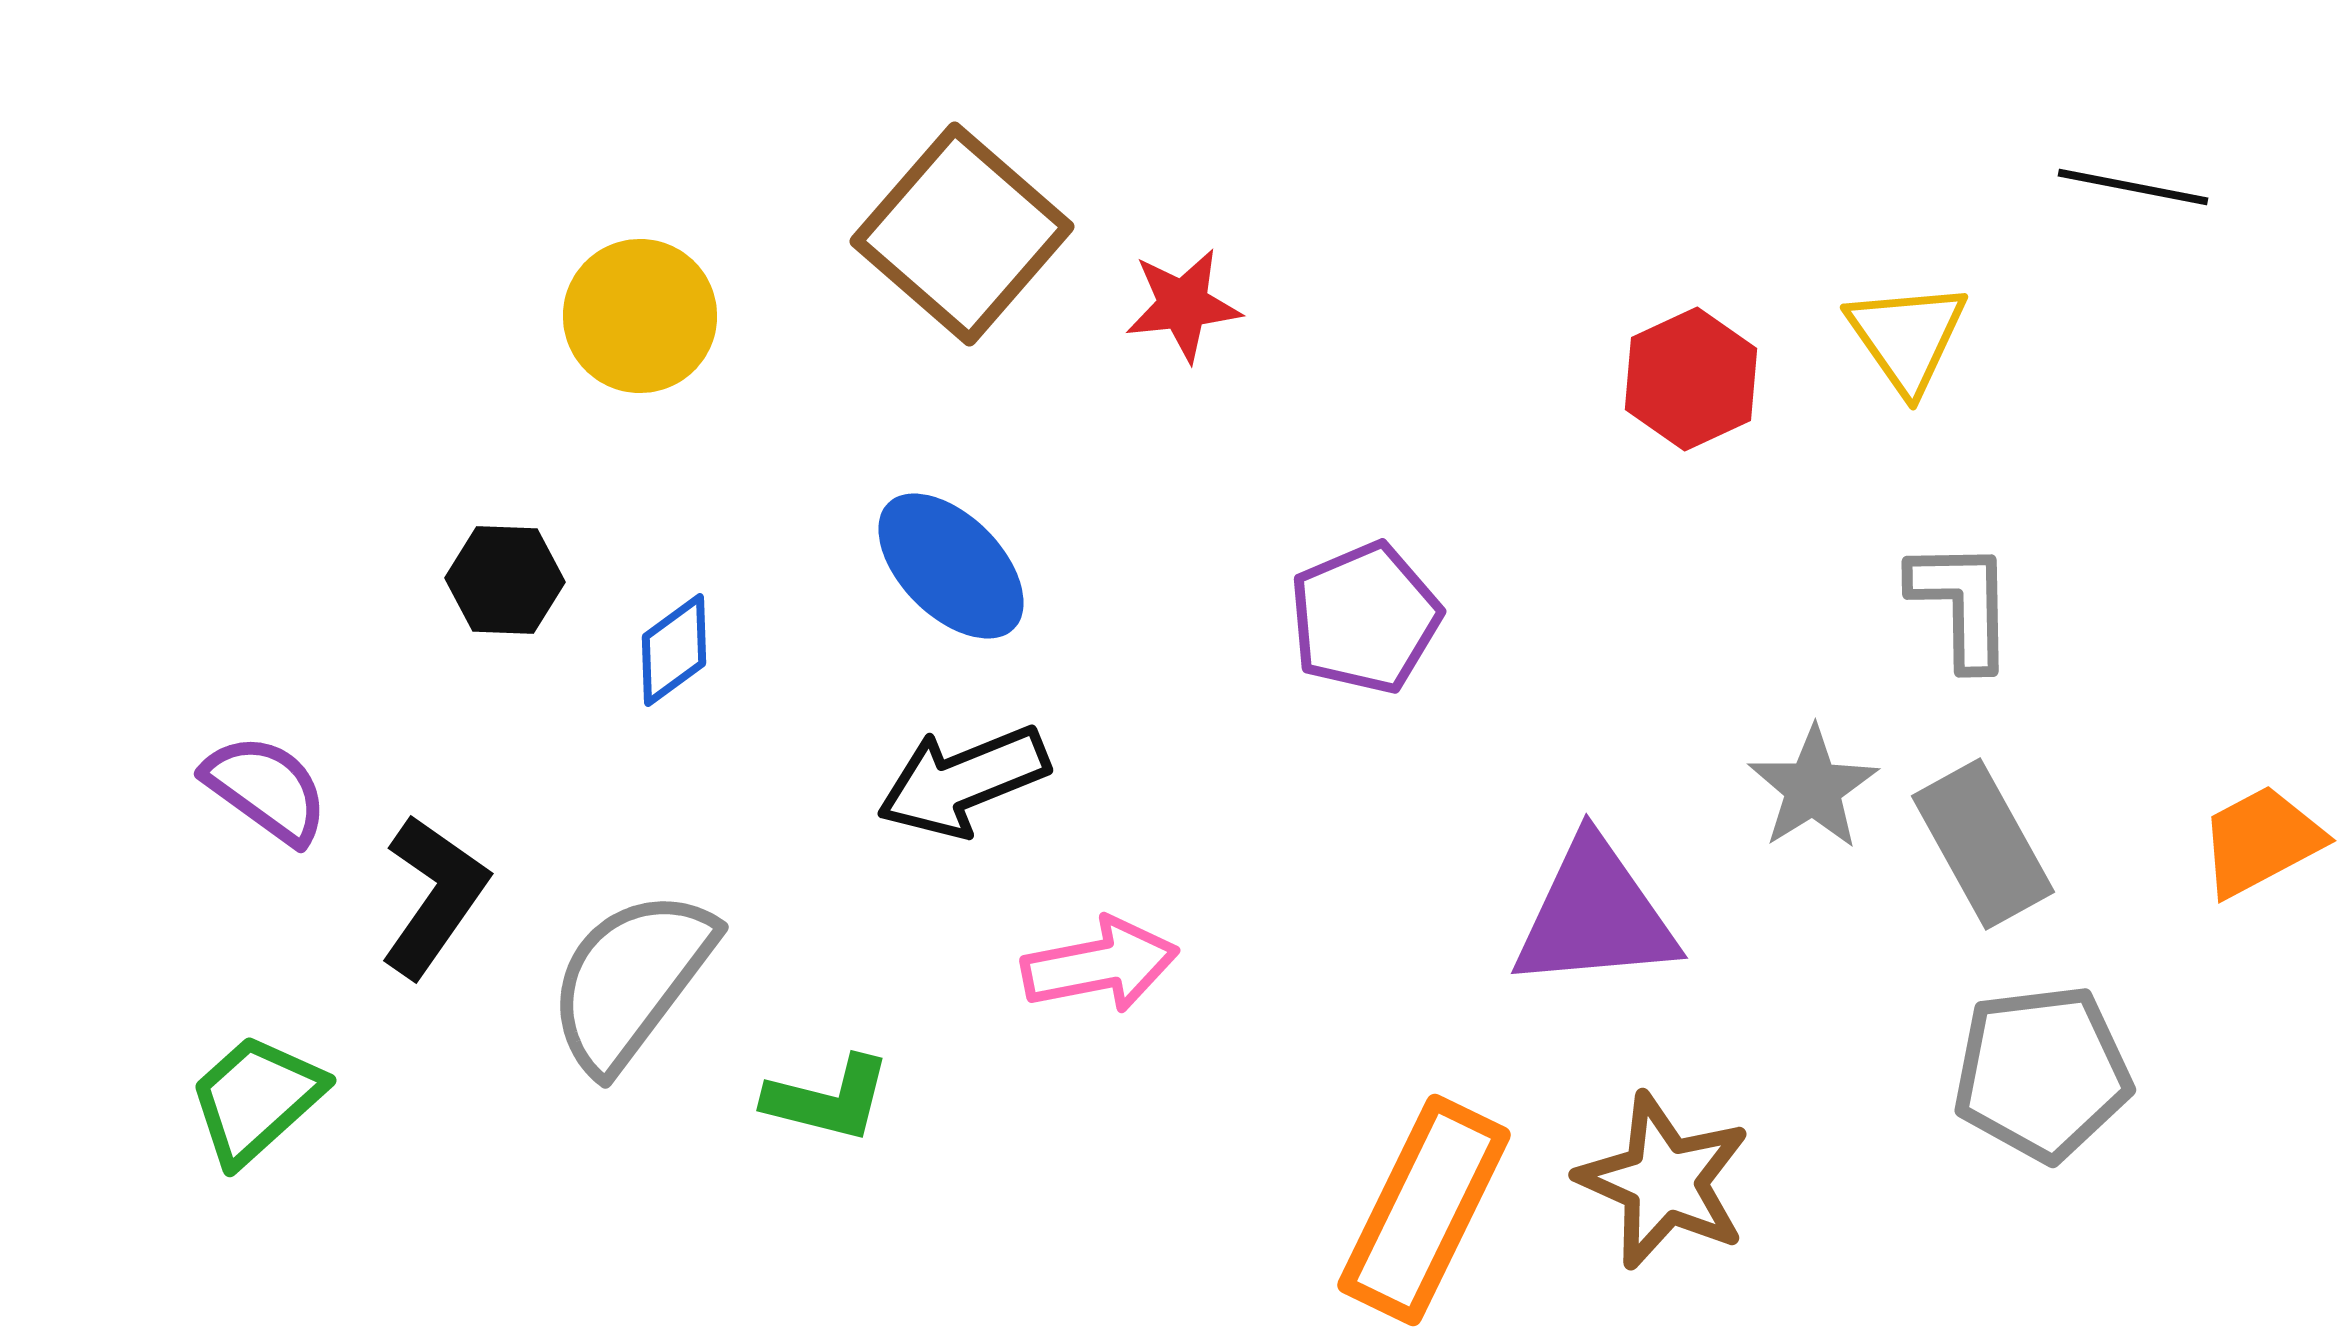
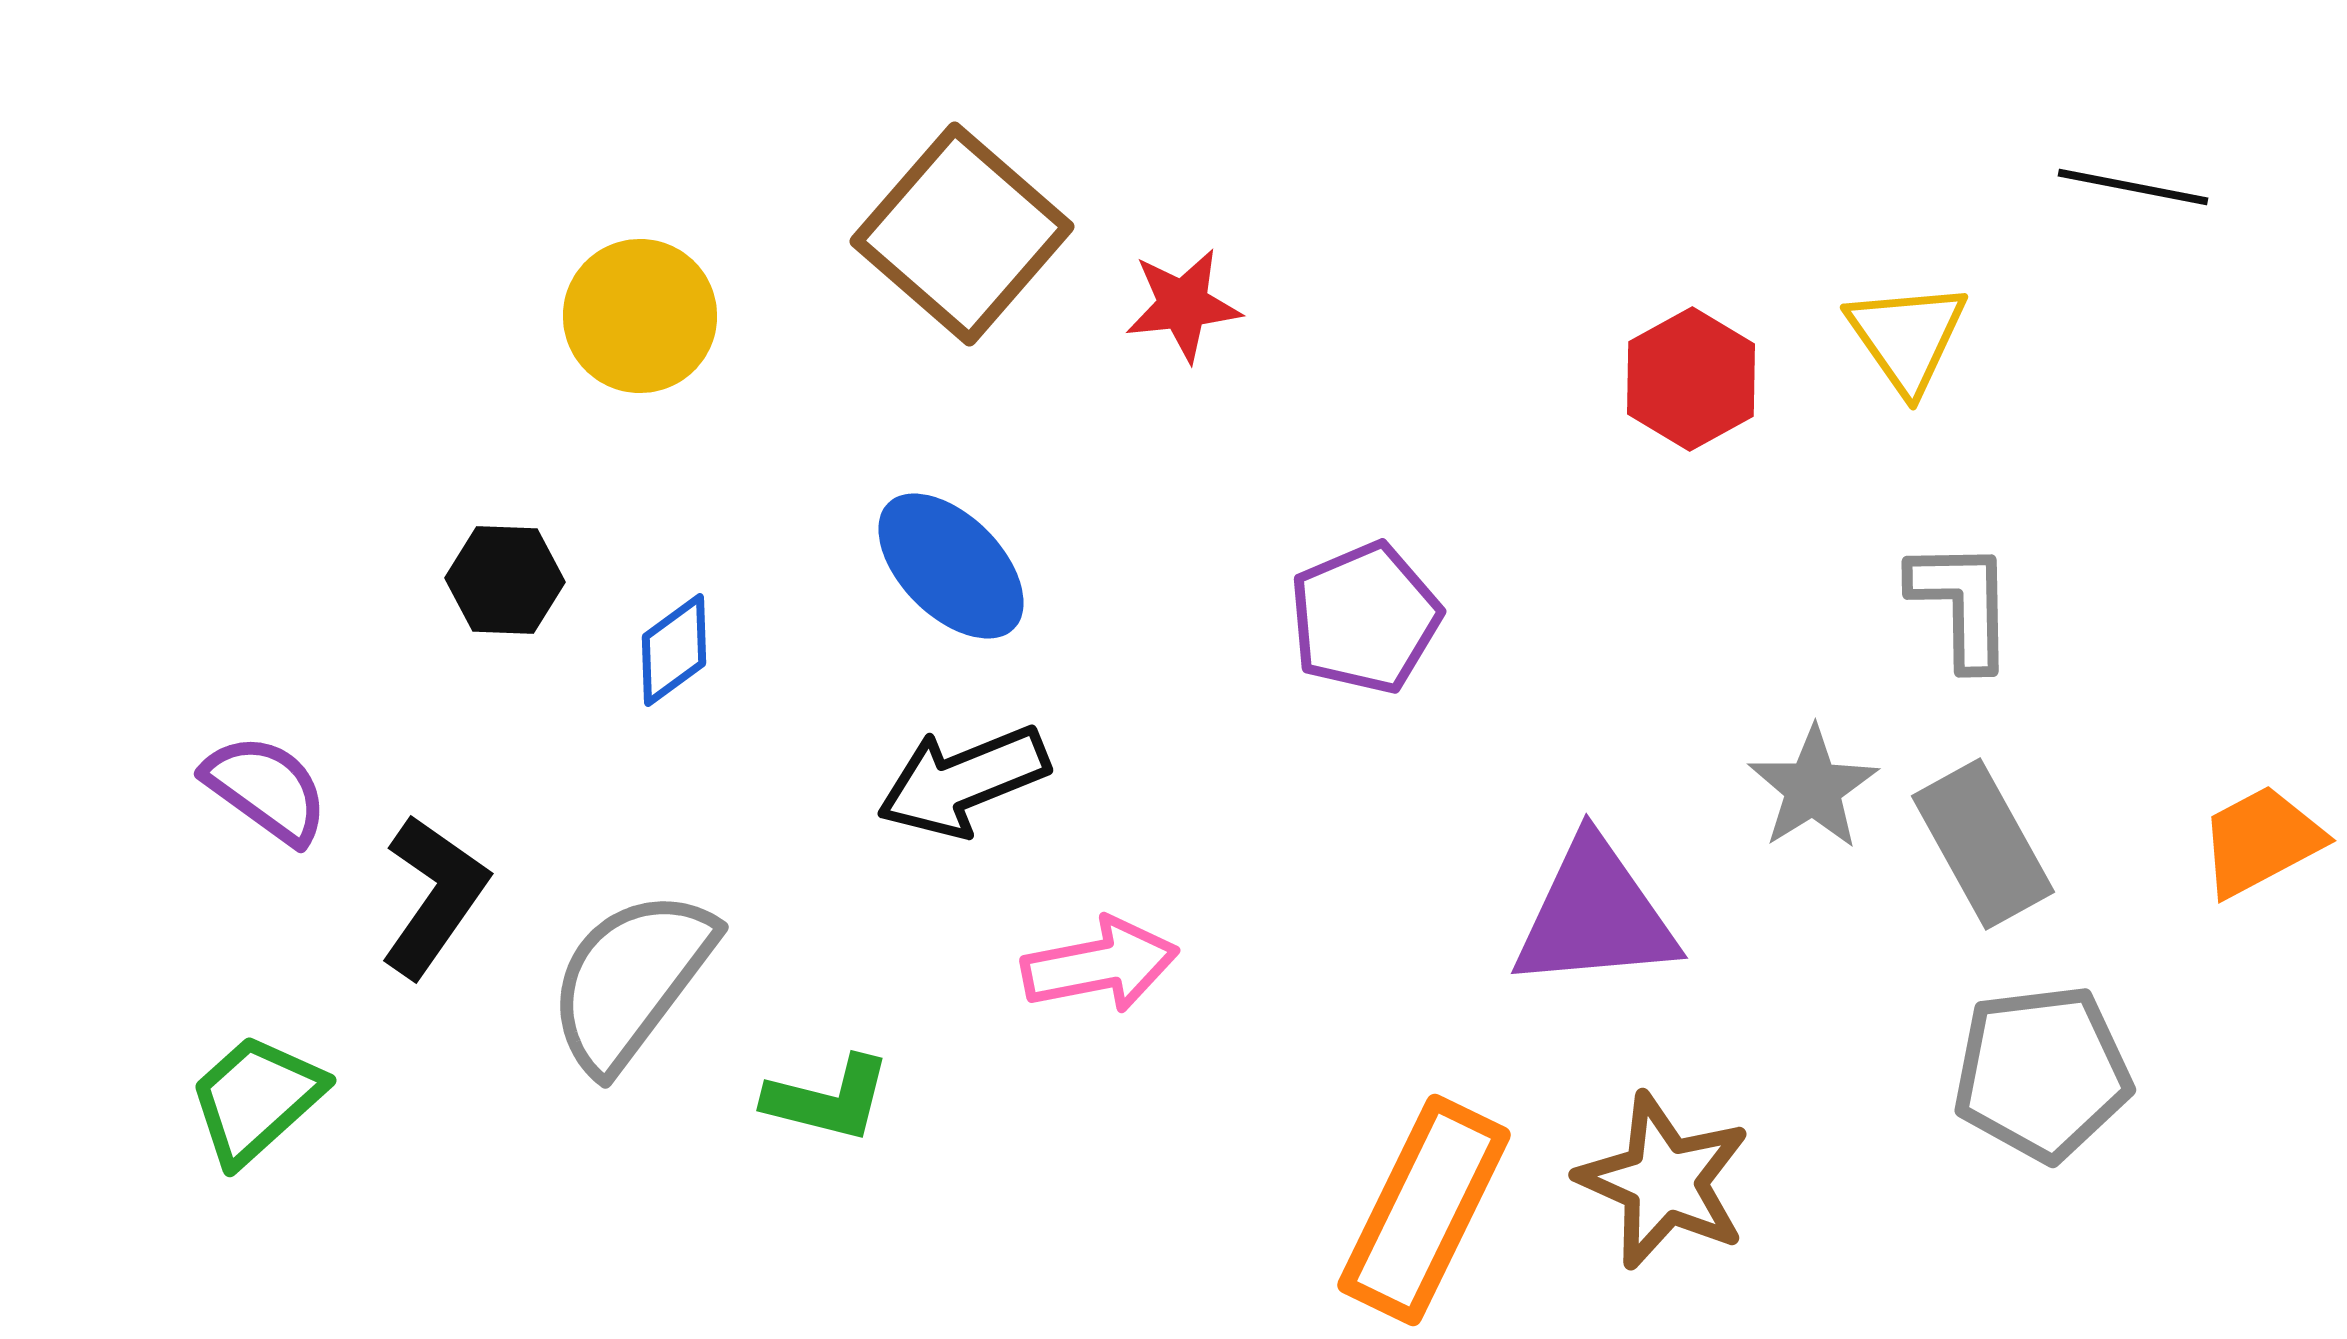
red hexagon: rotated 4 degrees counterclockwise
